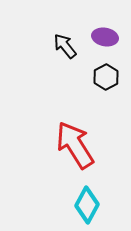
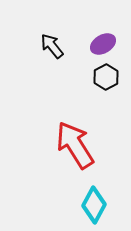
purple ellipse: moved 2 px left, 7 px down; rotated 40 degrees counterclockwise
black arrow: moved 13 px left
cyan diamond: moved 7 px right
